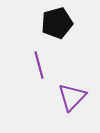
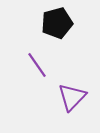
purple line: moved 2 px left; rotated 20 degrees counterclockwise
